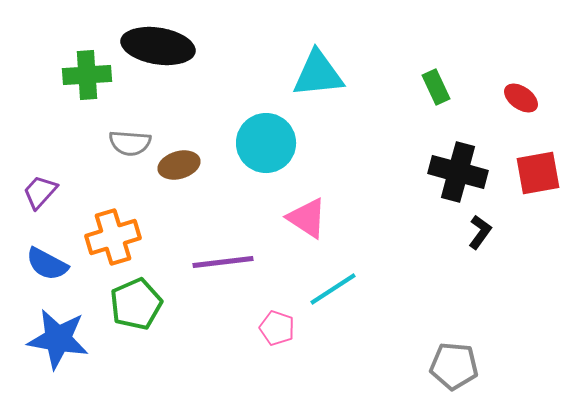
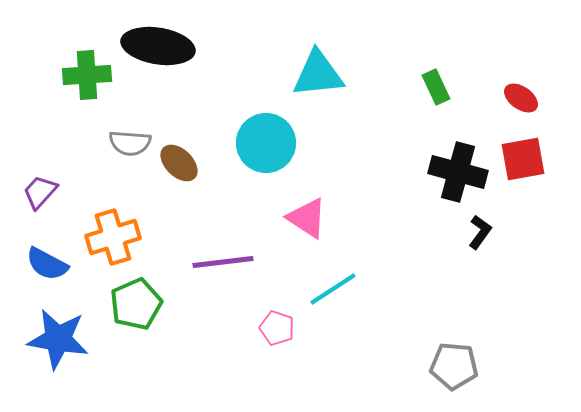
brown ellipse: moved 2 px up; rotated 60 degrees clockwise
red square: moved 15 px left, 14 px up
